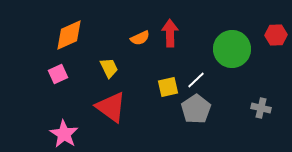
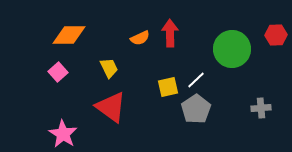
orange diamond: rotated 24 degrees clockwise
pink square: moved 2 px up; rotated 18 degrees counterclockwise
gray cross: rotated 18 degrees counterclockwise
pink star: moved 1 px left
